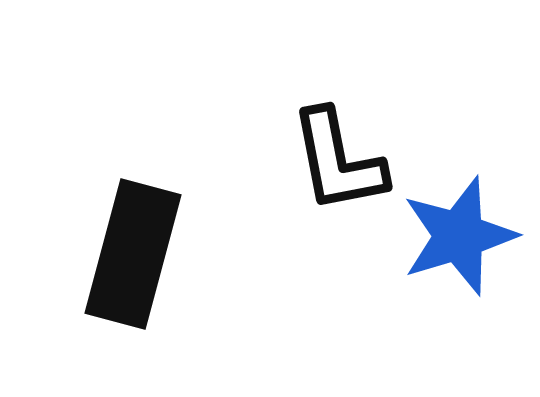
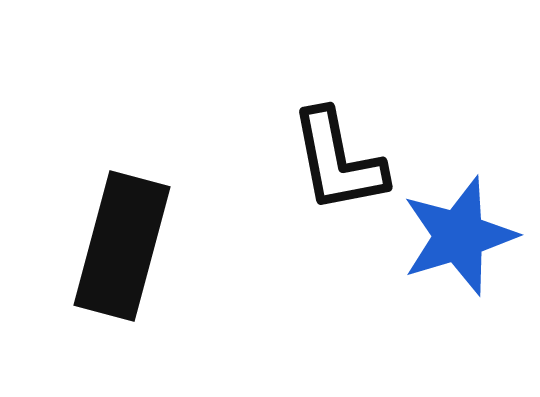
black rectangle: moved 11 px left, 8 px up
